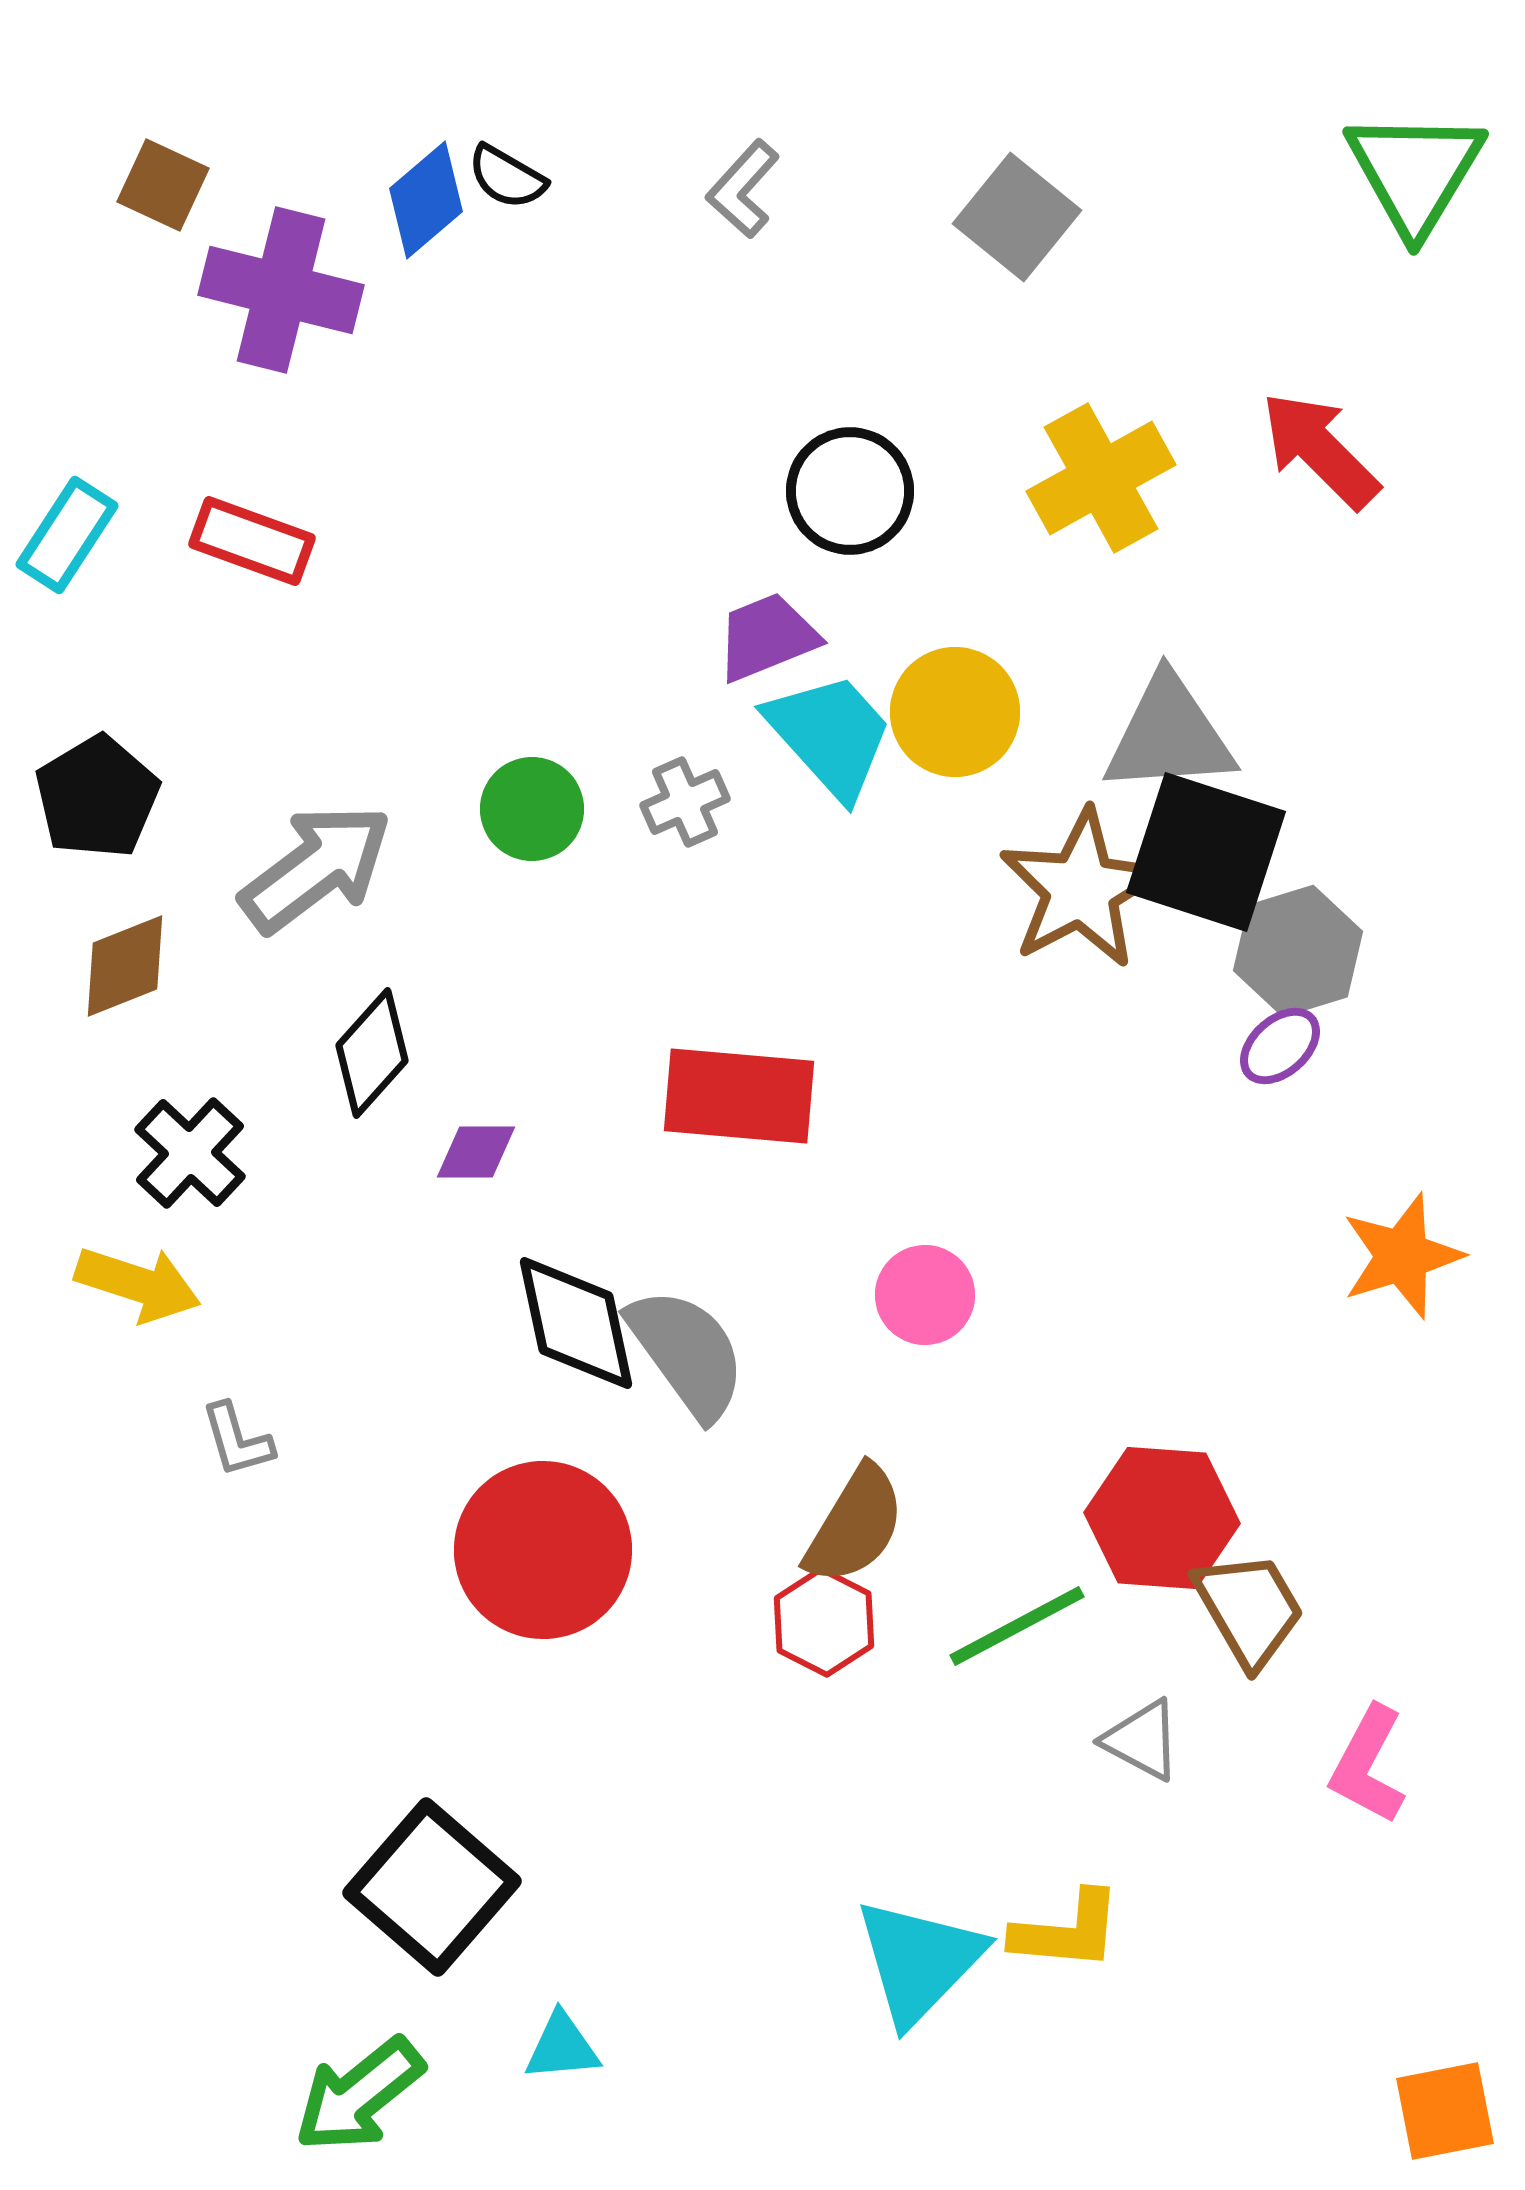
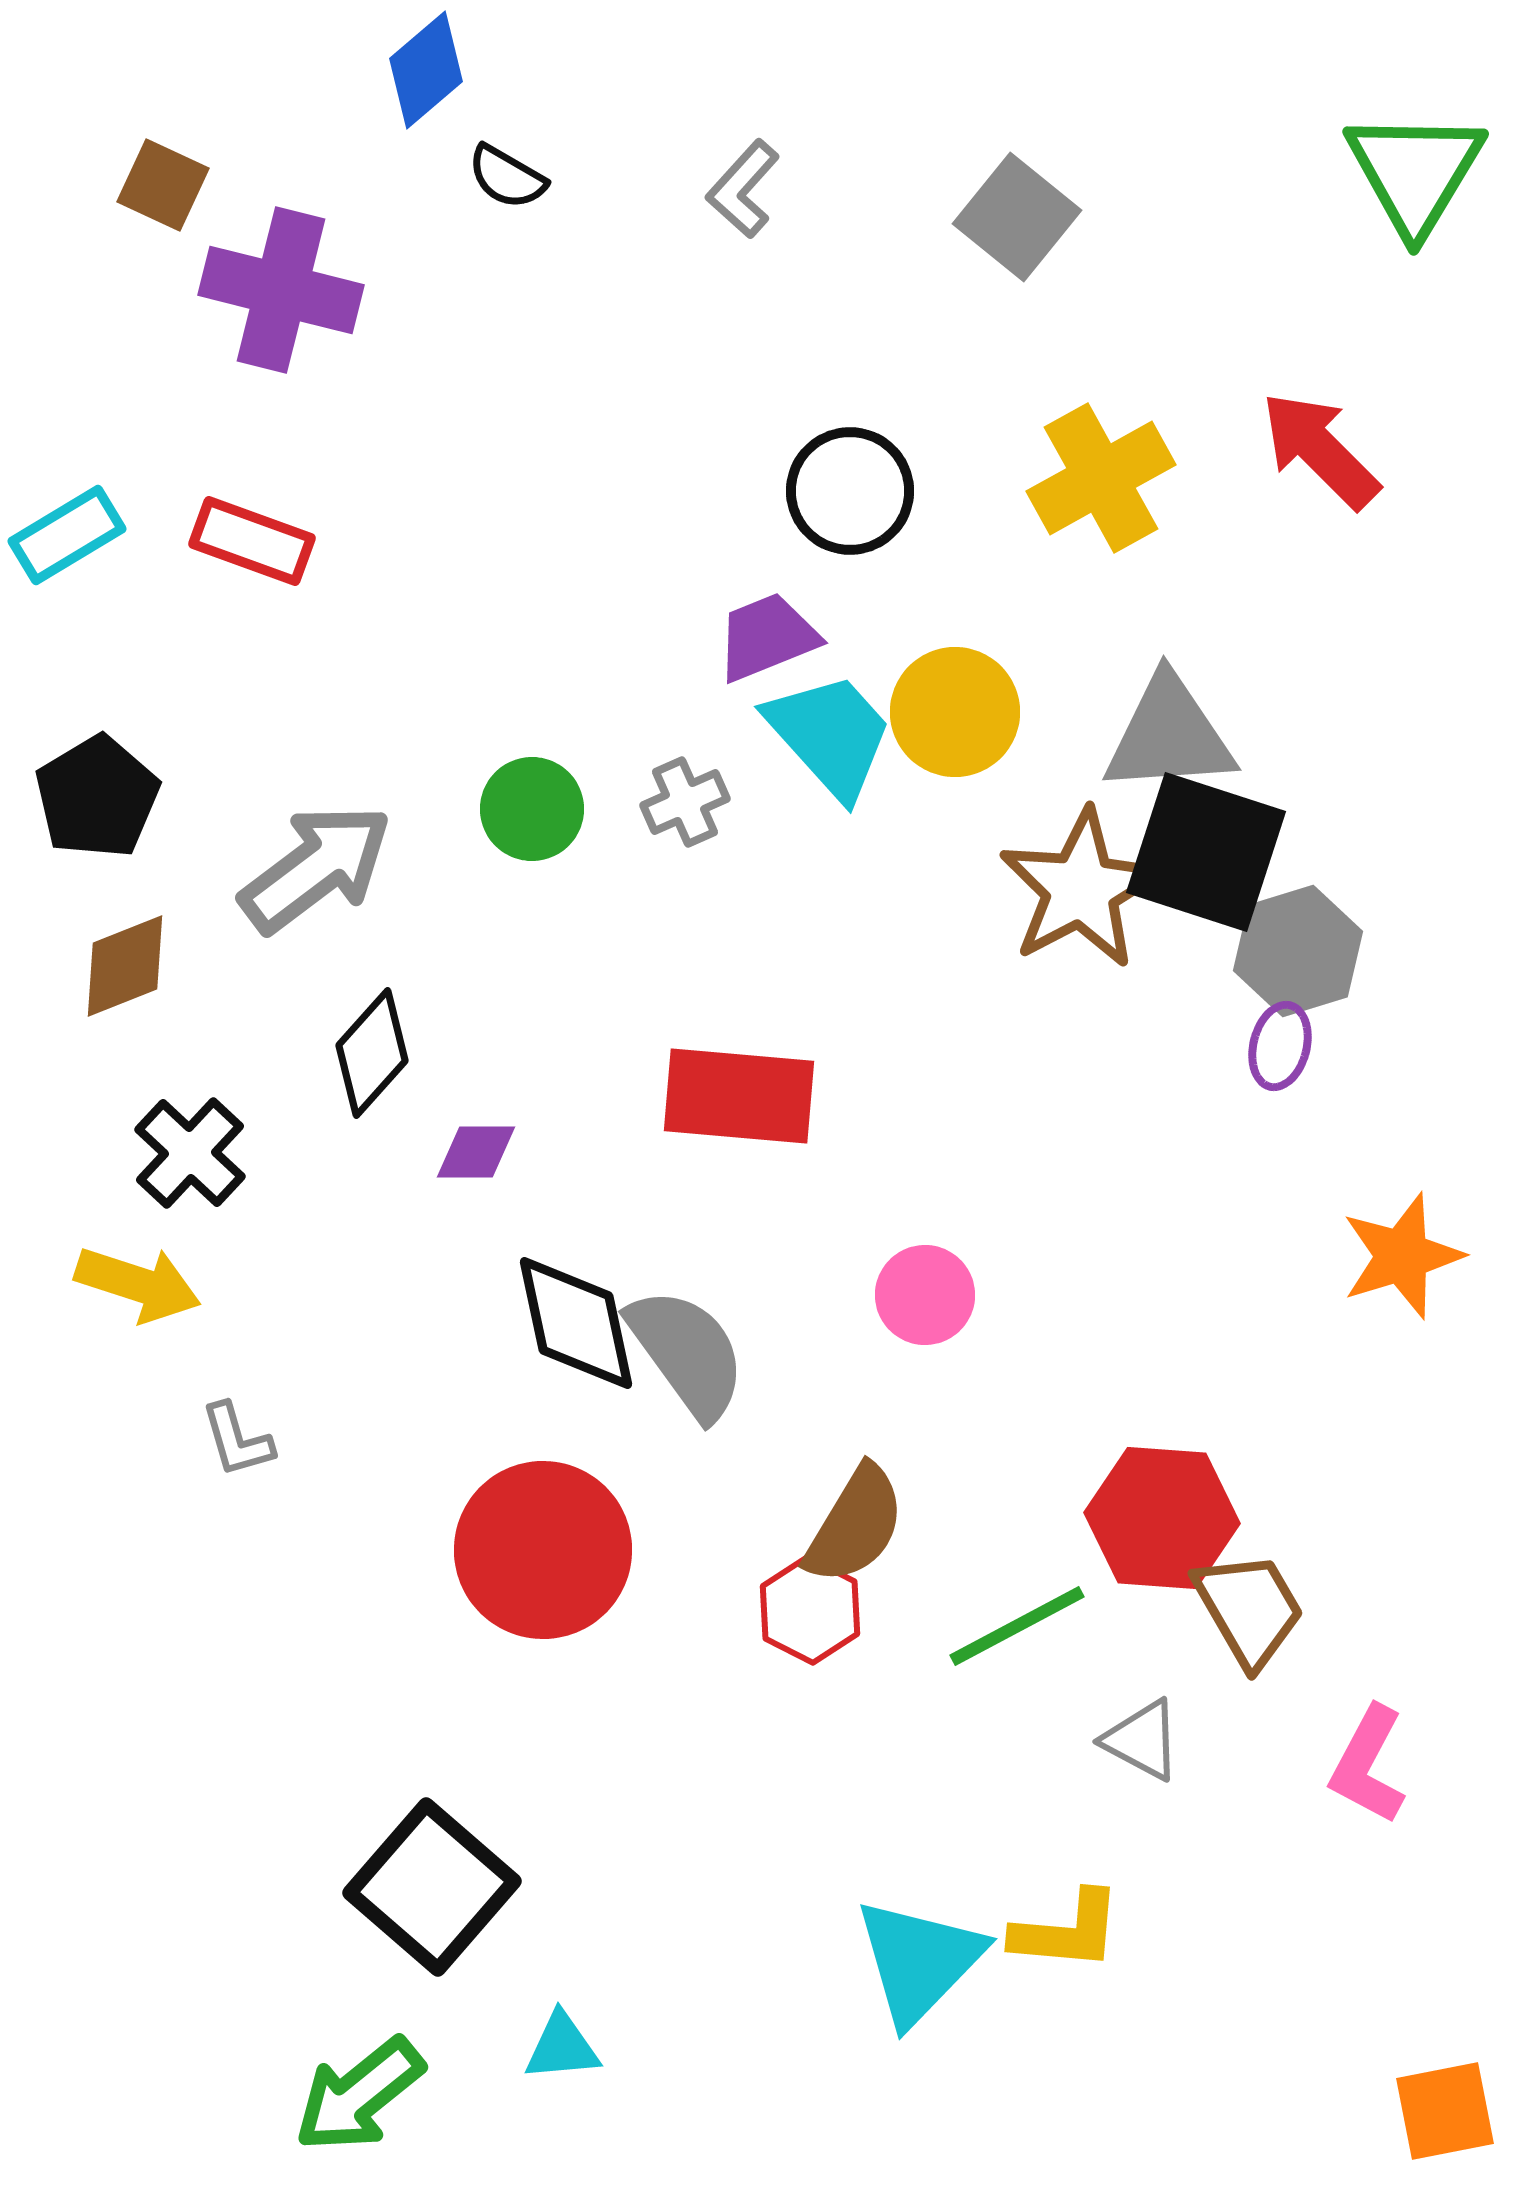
blue diamond at (426, 200): moved 130 px up
cyan rectangle at (67, 535): rotated 26 degrees clockwise
purple ellipse at (1280, 1046): rotated 34 degrees counterclockwise
red hexagon at (824, 1622): moved 14 px left, 12 px up
